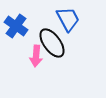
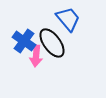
blue trapezoid: rotated 12 degrees counterclockwise
blue cross: moved 8 px right, 15 px down
